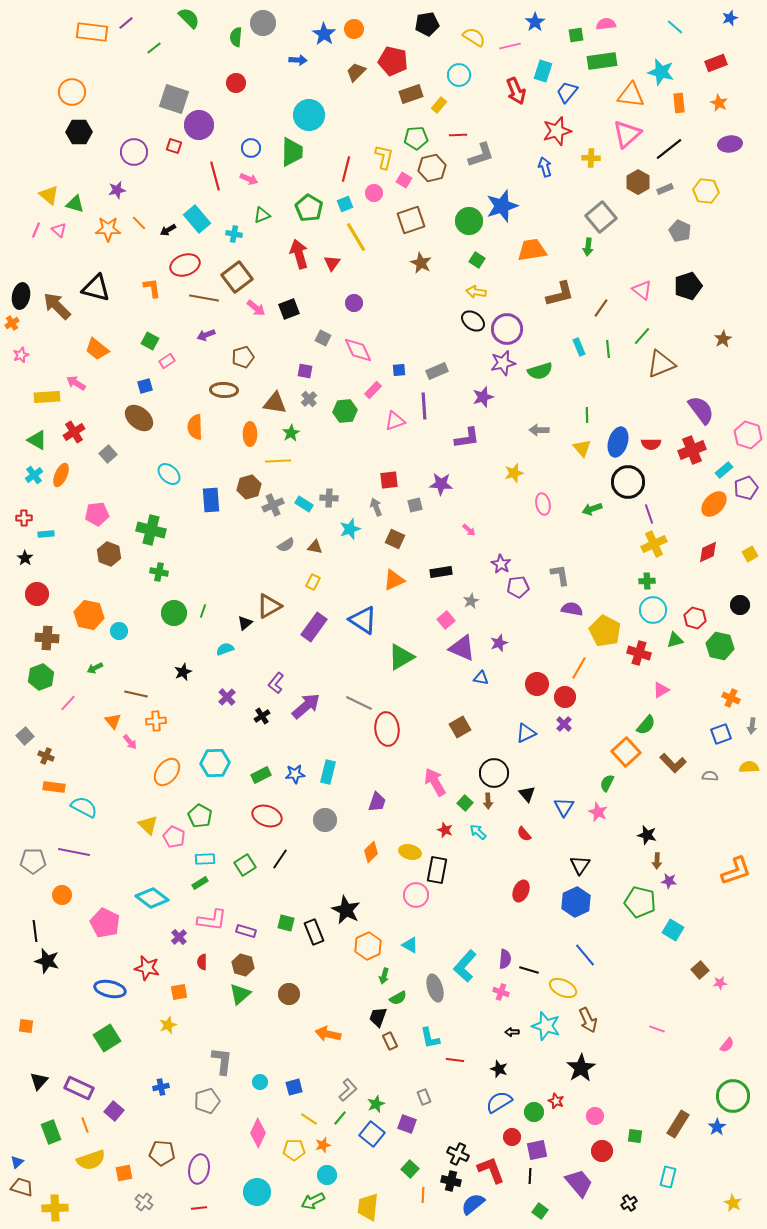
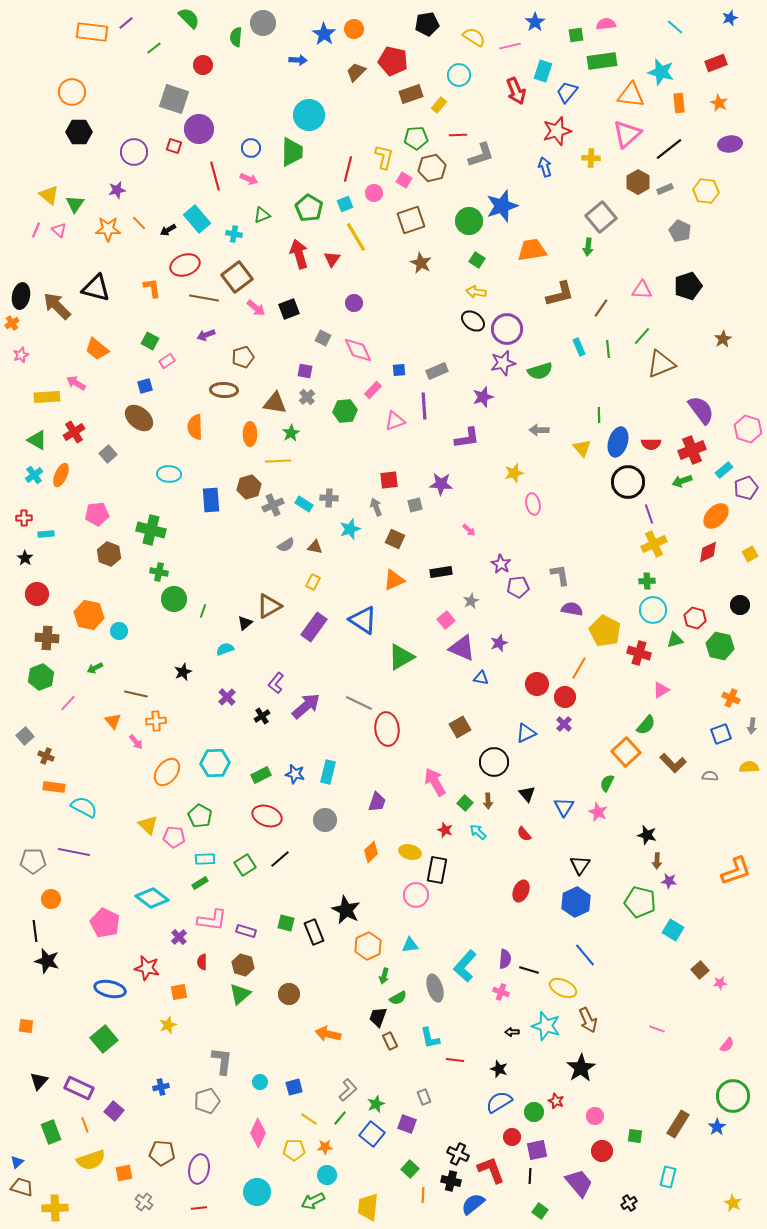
red circle at (236, 83): moved 33 px left, 18 px up
purple circle at (199, 125): moved 4 px down
red line at (346, 169): moved 2 px right
green triangle at (75, 204): rotated 48 degrees clockwise
red triangle at (332, 263): moved 4 px up
pink triangle at (642, 290): rotated 35 degrees counterclockwise
gray cross at (309, 399): moved 2 px left, 2 px up
green line at (587, 415): moved 12 px right
pink hexagon at (748, 435): moved 6 px up
cyan ellipse at (169, 474): rotated 40 degrees counterclockwise
pink ellipse at (543, 504): moved 10 px left
orange ellipse at (714, 504): moved 2 px right, 12 px down
green arrow at (592, 509): moved 90 px right, 28 px up
green circle at (174, 613): moved 14 px up
pink arrow at (130, 742): moved 6 px right
black circle at (494, 773): moved 11 px up
blue star at (295, 774): rotated 18 degrees clockwise
pink pentagon at (174, 837): rotated 20 degrees counterclockwise
black line at (280, 859): rotated 15 degrees clockwise
orange circle at (62, 895): moved 11 px left, 4 px down
cyan triangle at (410, 945): rotated 36 degrees counterclockwise
green square at (107, 1038): moved 3 px left, 1 px down; rotated 8 degrees counterclockwise
orange star at (323, 1145): moved 2 px right, 2 px down; rotated 14 degrees clockwise
